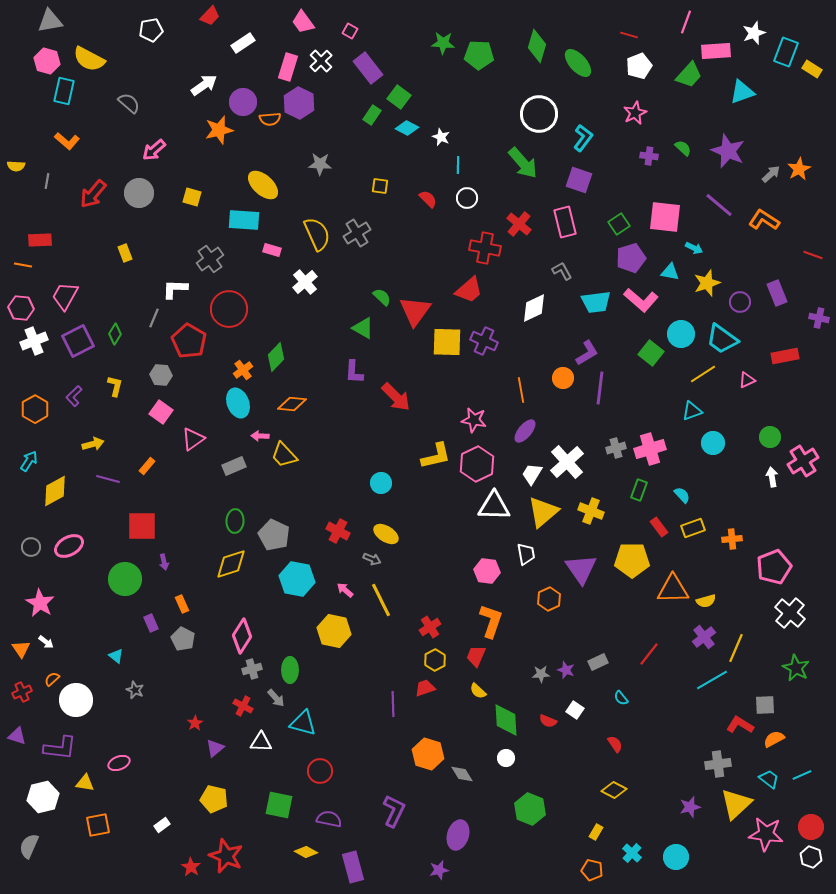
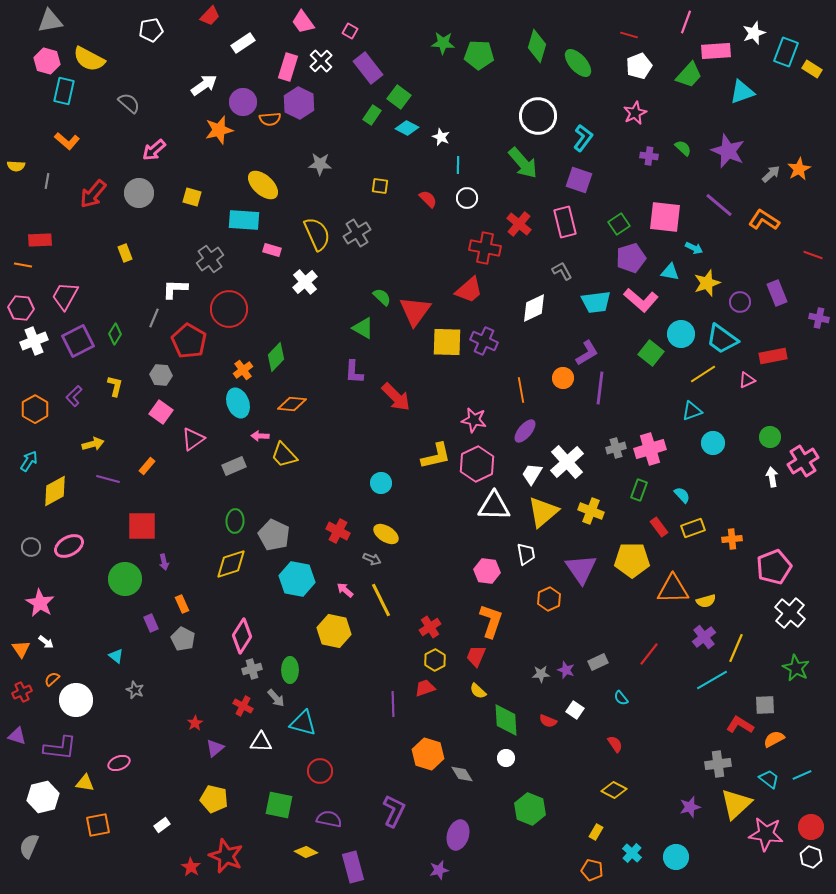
white circle at (539, 114): moved 1 px left, 2 px down
red rectangle at (785, 356): moved 12 px left
